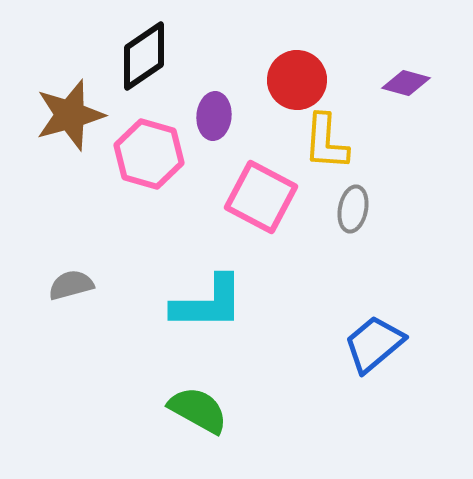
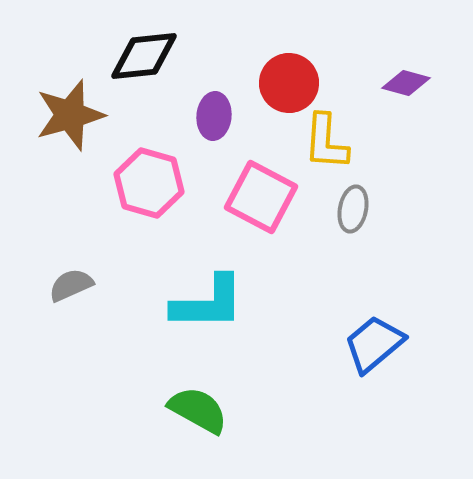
black diamond: rotated 28 degrees clockwise
red circle: moved 8 px left, 3 px down
pink hexagon: moved 29 px down
gray semicircle: rotated 9 degrees counterclockwise
